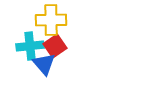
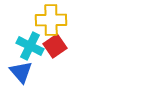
cyan cross: rotated 32 degrees clockwise
blue triangle: moved 23 px left, 8 px down
